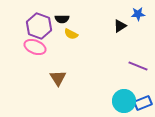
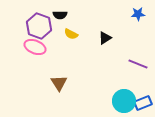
black semicircle: moved 2 px left, 4 px up
black triangle: moved 15 px left, 12 px down
purple line: moved 2 px up
brown triangle: moved 1 px right, 5 px down
